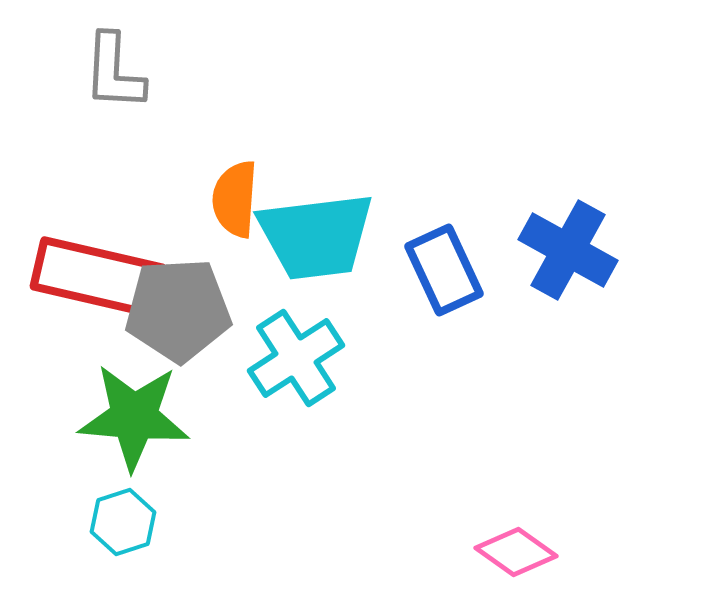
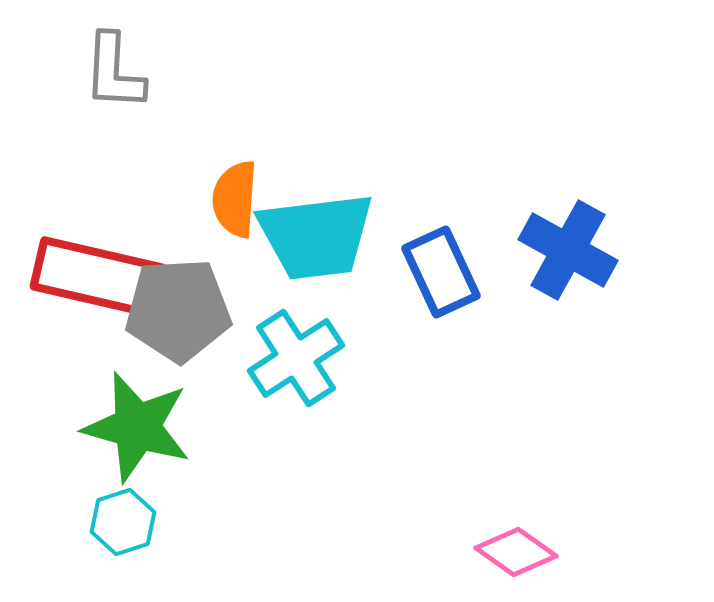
blue rectangle: moved 3 px left, 2 px down
green star: moved 3 px right, 10 px down; rotated 11 degrees clockwise
